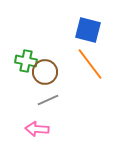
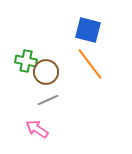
brown circle: moved 1 px right
pink arrow: rotated 30 degrees clockwise
